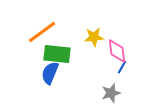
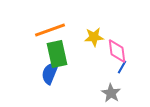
orange line: moved 8 px right, 2 px up; rotated 16 degrees clockwise
green rectangle: rotated 72 degrees clockwise
gray star: rotated 24 degrees counterclockwise
